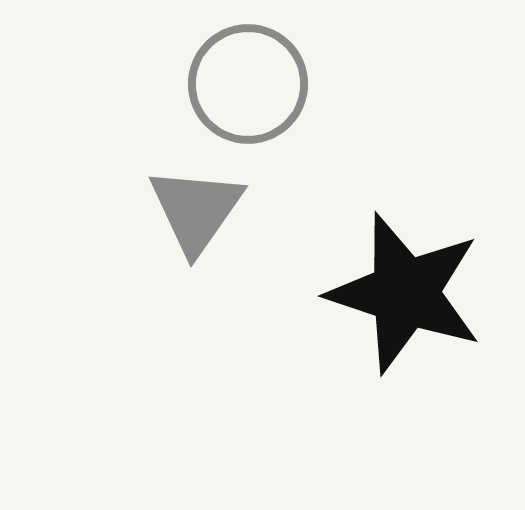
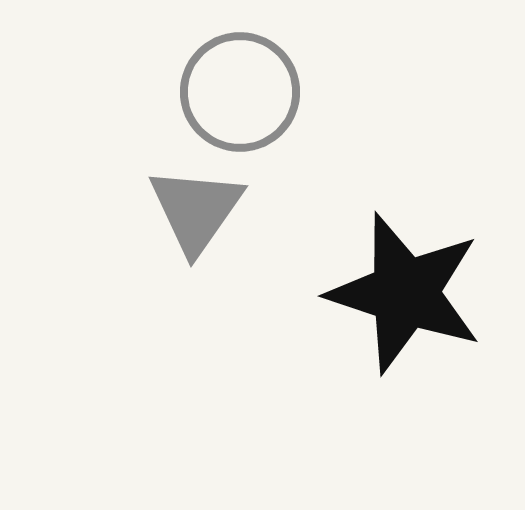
gray circle: moved 8 px left, 8 px down
